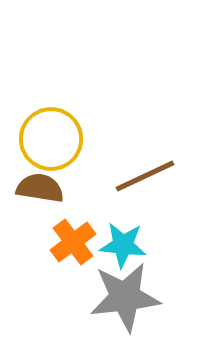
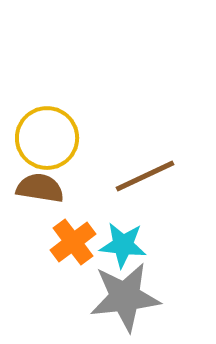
yellow circle: moved 4 px left, 1 px up
